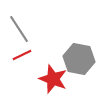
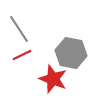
gray hexagon: moved 8 px left, 6 px up
